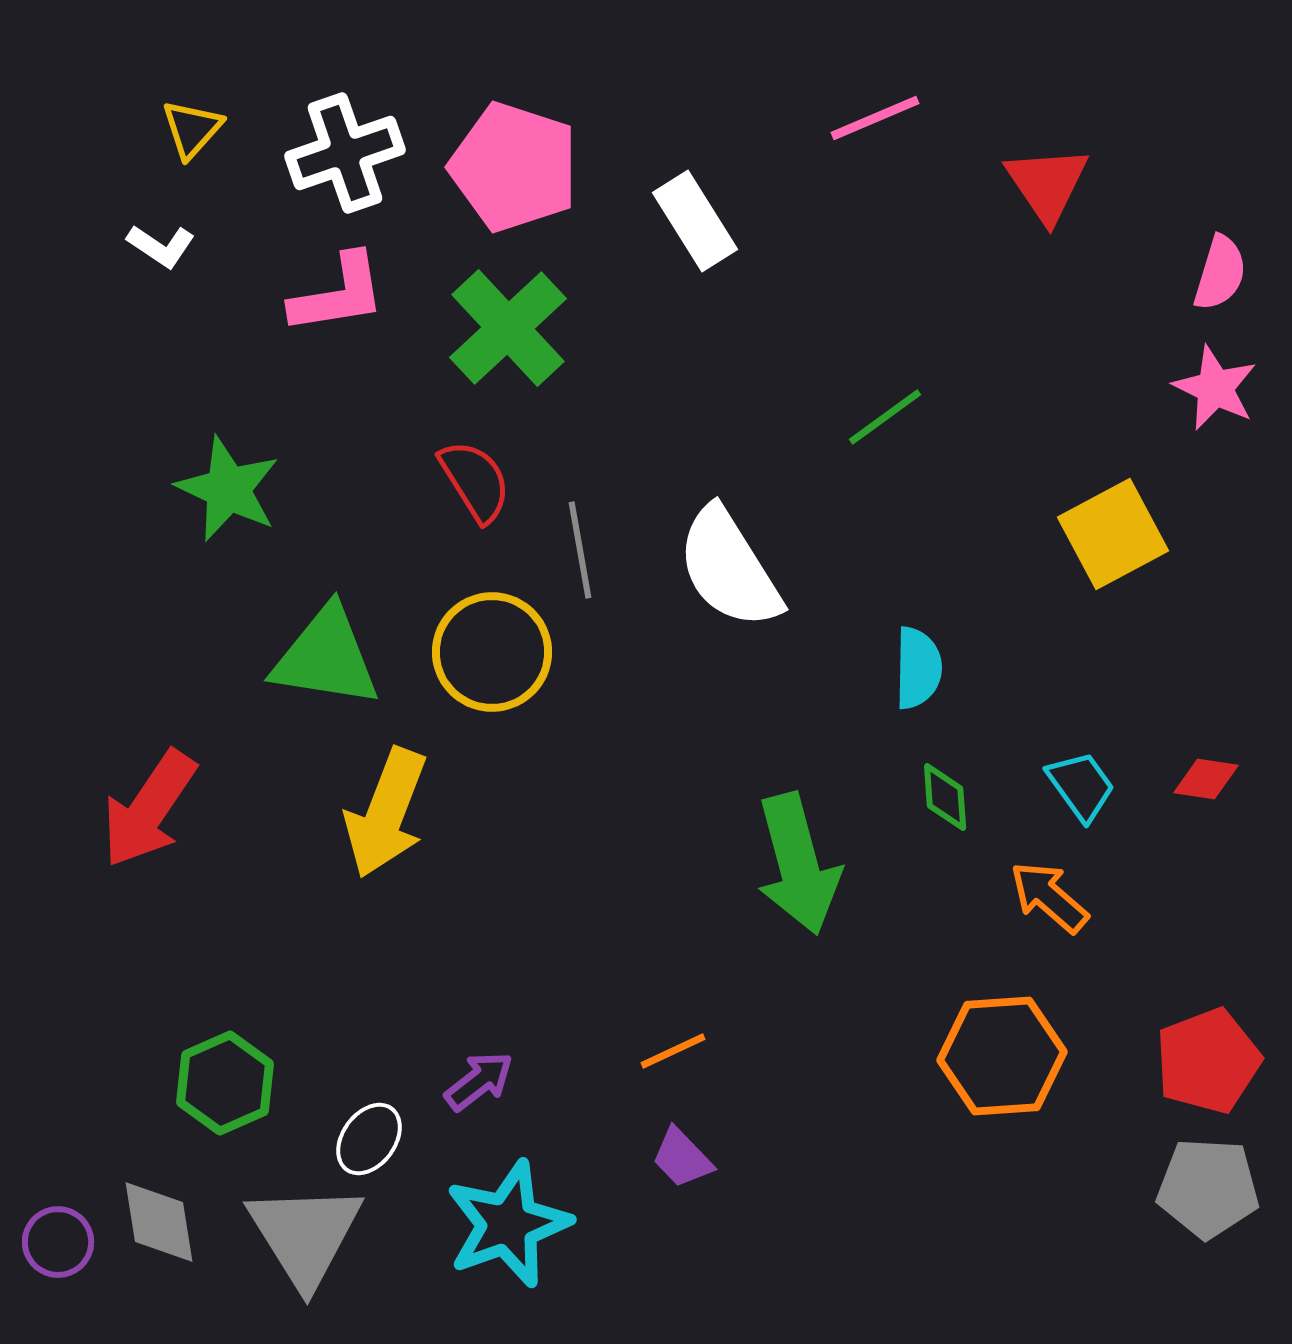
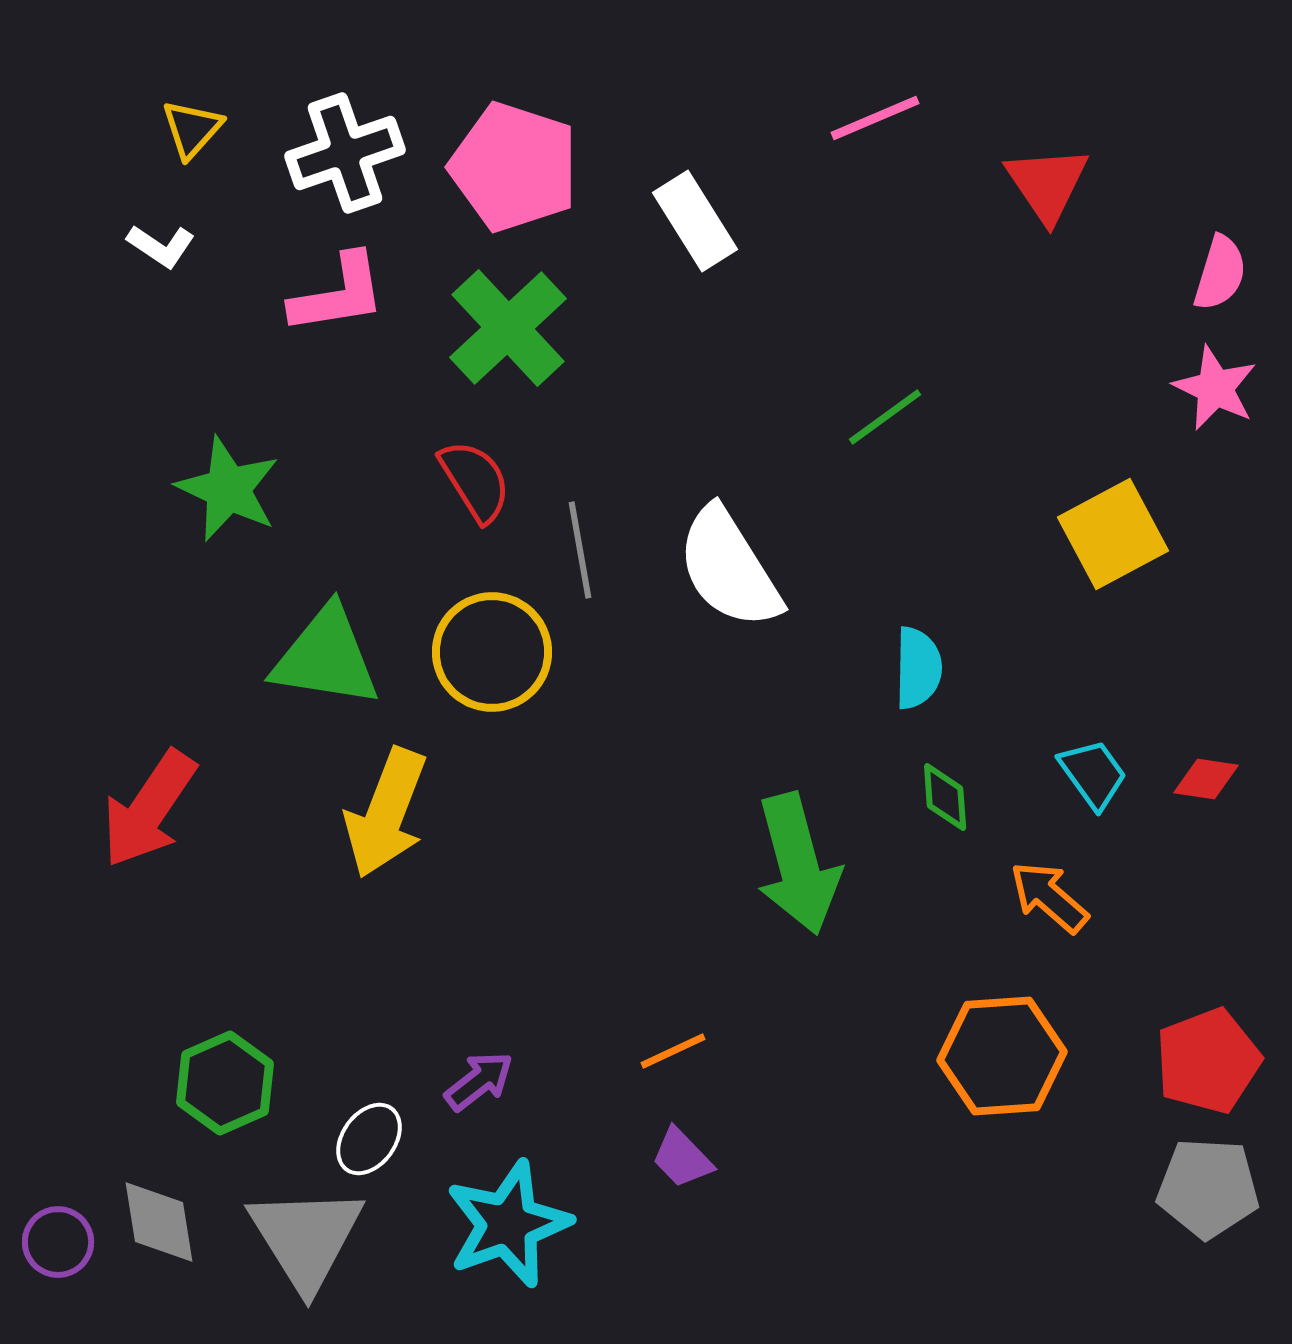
cyan trapezoid: moved 12 px right, 12 px up
gray triangle: moved 1 px right, 3 px down
